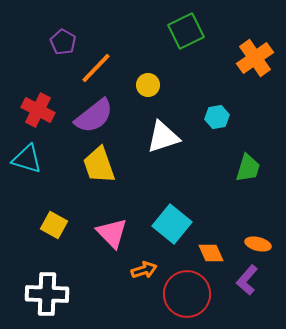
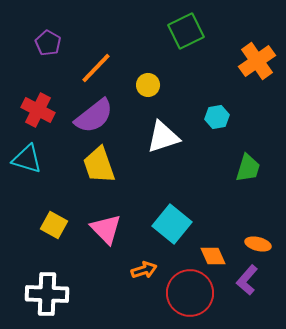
purple pentagon: moved 15 px left, 1 px down
orange cross: moved 2 px right, 3 px down
pink triangle: moved 6 px left, 4 px up
orange diamond: moved 2 px right, 3 px down
red circle: moved 3 px right, 1 px up
